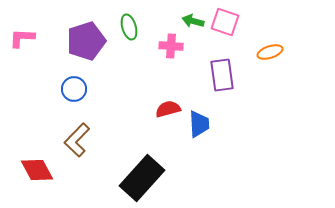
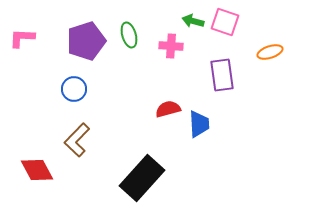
green ellipse: moved 8 px down
